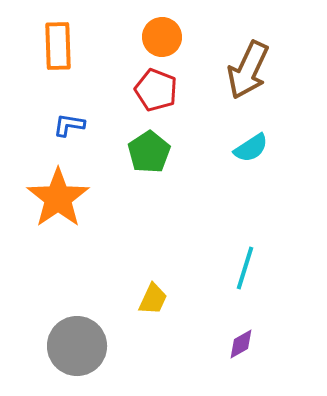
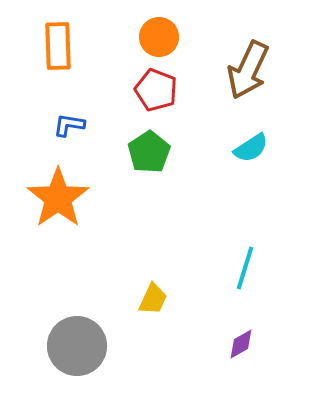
orange circle: moved 3 px left
